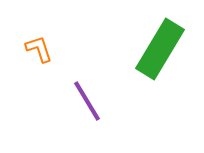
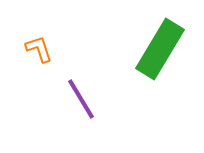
purple line: moved 6 px left, 2 px up
